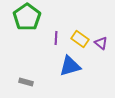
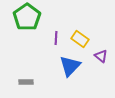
purple triangle: moved 13 px down
blue triangle: rotated 30 degrees counterclockwise
gray rectangle: rotated 16 degrees counterclockwise
